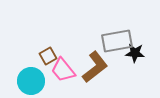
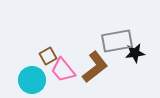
black star: rotated 12 degrees counterclockwise
cyan circle: moved 1 px right, 1 px up
